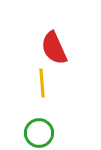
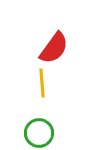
red semicircle: rotated 120 degrees counterclockwise
